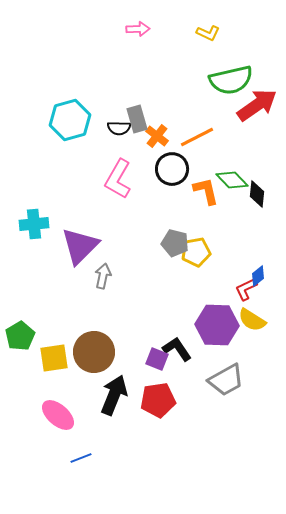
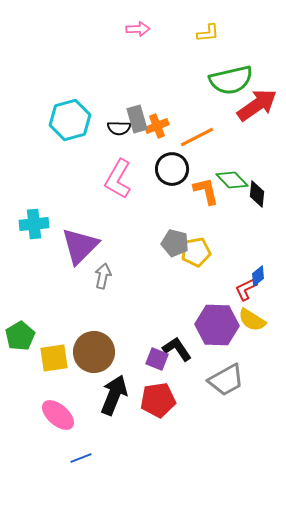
yellow L-shape: rotated 30 degrees counterclockwise
orange cross: moved 10 px up; rotated 30 degrees clockwise
